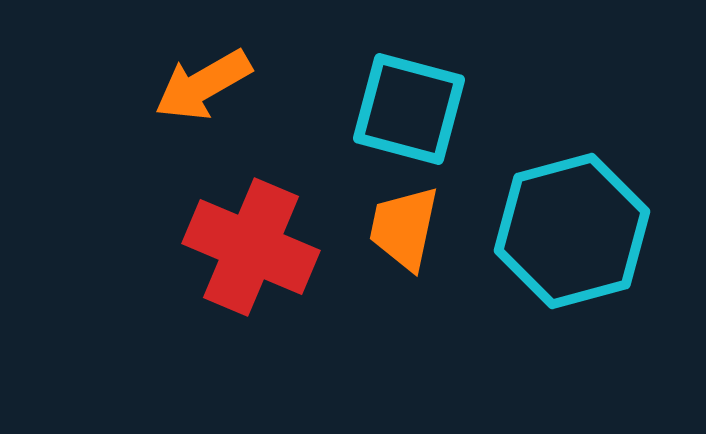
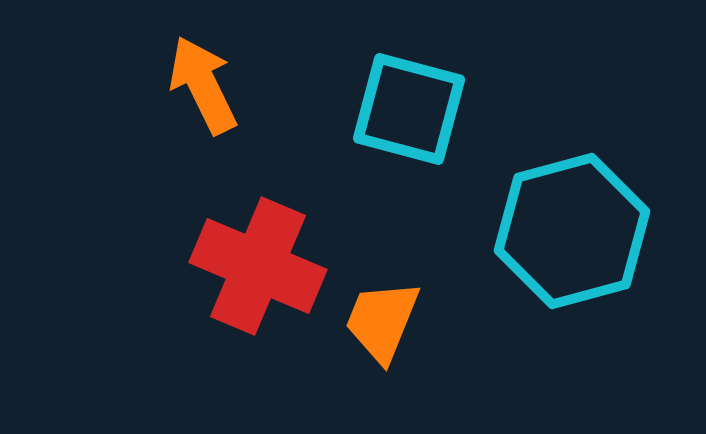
orange arrow: rotated 94 degrees clockwise
orange trapezoid: moved 22 px left, 93 px down; rotated 10 degrees clockwise
red cross: moved 7 px right, 19 px down
